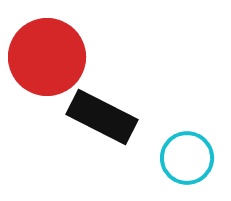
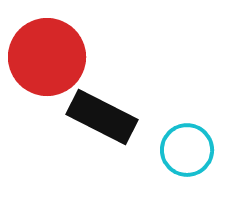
cyan circle: moved 8 px up
